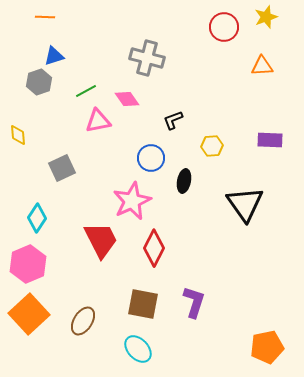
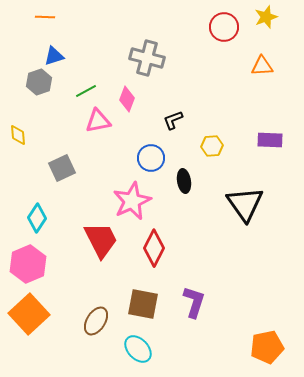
pink diamond: rotated 55 degrees clockwise
black ellipse: rotated 20 degrees counterclockwise
brown ellipse: moved 13 px right
